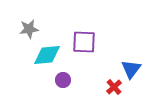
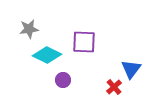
cyan diamond: rotated 32 degrees clockwise
